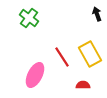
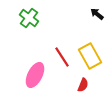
black arrow: rotated 32 degrees counterclockwise
yellow rectangle: moved 2 px down
red semicircle: rotated 112 degrees clockwise
